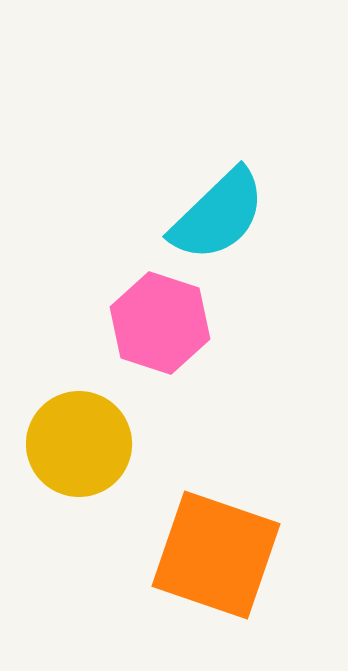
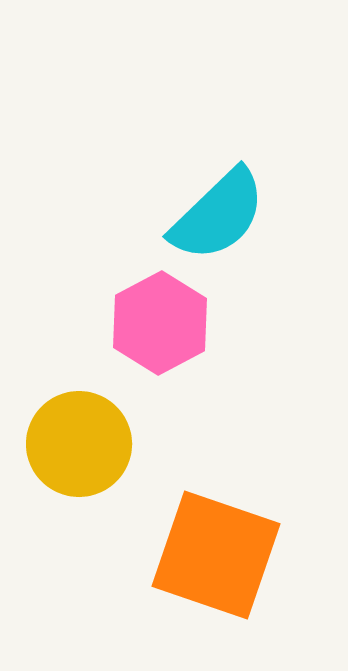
pink hexagon: rotated 14 degrees clockwise
